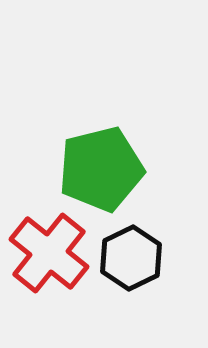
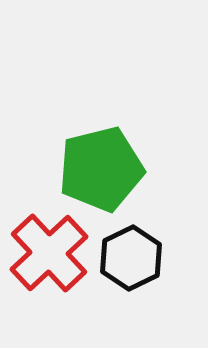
red cross: rotated 8 degrees clockwise
